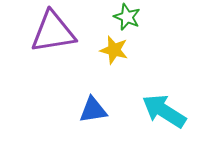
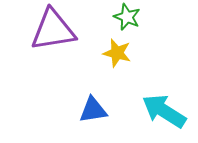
purple triangle: moved 2 px up
yellow star: moved 3 px right, 3 px down
